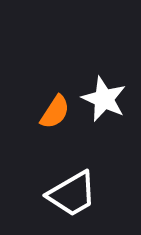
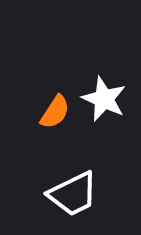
white trapezoid: moved 1 px right; rotated 4 degrees clockwise
